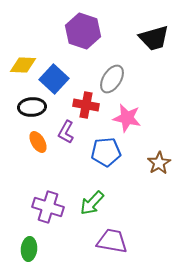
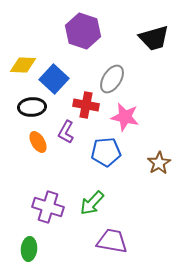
pink star: moved 2 px left, 1 px up
